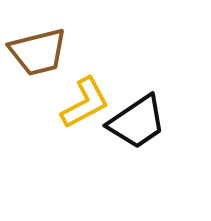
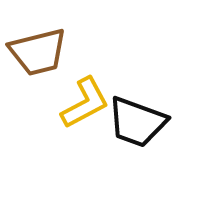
black trapezoid: rotated 54 degrees clockwise
